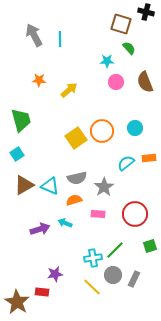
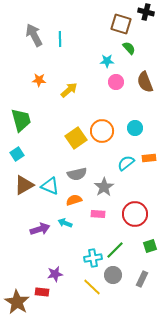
gray semicircle: moved 4 px up
gray rectangle: moved 8 px right
